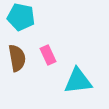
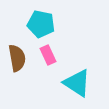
cyan pentagon: moved 20 px right, 7 px down
cyan triangle: moved 1 px left, 2 px down; rotated 40 degrees clockwise
